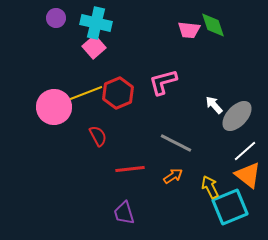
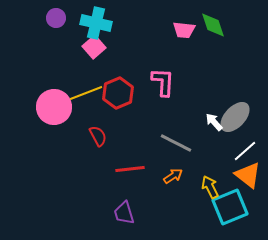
pink trapezoid: moved 5 px left
pink L-shape: rotated 108 degrees clockwise
white arrow: moved 17 px down
gray ellipse: moved 2 px left, 1 px down
